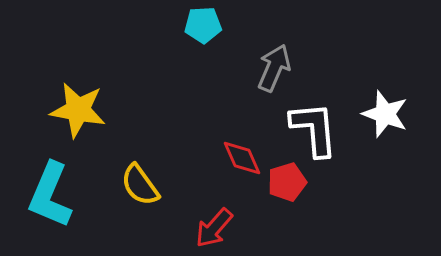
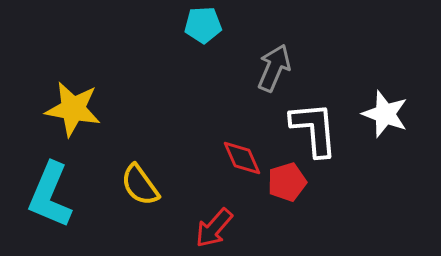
yellow star: moved 5 px left, 1 px up
